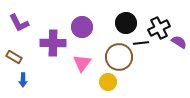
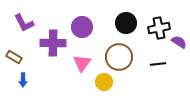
purple L-shape: moved 5 px right
black cross: rotated 15 degrees clockwise
black line: moved 17 px right, 21 px down
yellow circle: moved 4 px left
